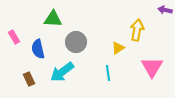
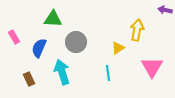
blue semicircle: moved 1 px right, 1 px up; rotated 36 degrees clockwise
cyan arrow: rotated 110 degrees clockwise
